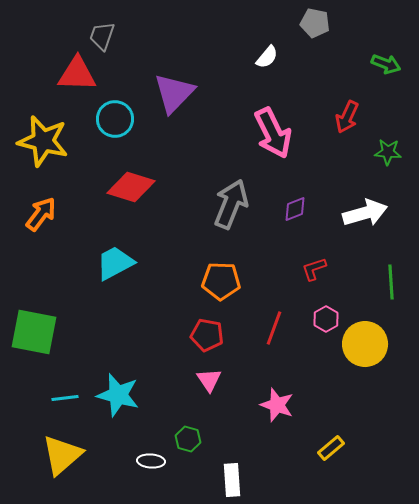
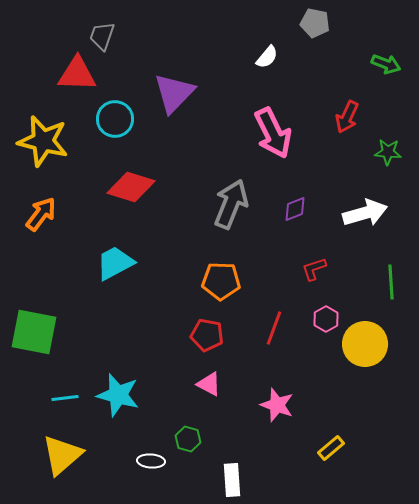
pink triangle: moved 4 px down; rotated 28 degrees counterclockwise
